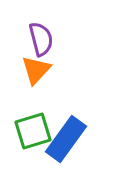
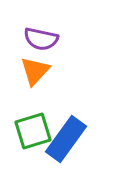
purple semicircle: rotated 116 degrees clockwise
orange triangle: moved 1 px left, 1 px down
